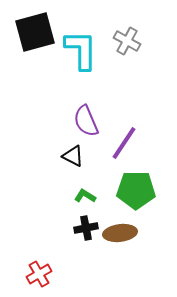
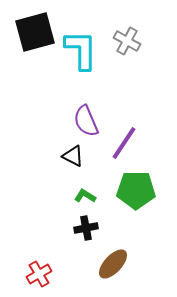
brown ellipse: moved 7 px left, 31 px down; rotated 40 degrees counterclockwise
